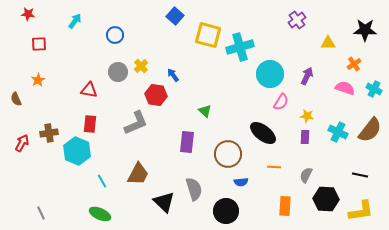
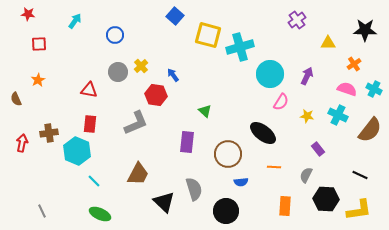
pink semicircle at (345, 88): moved 2 px right, 1 px down
cyan cross at (338, 132): moved 17 px up
purple rectangle at (305, 137): moved 13 px right, 12 px down; rotated 40 degrees counterclockwise
red arrow at (22, 143): rotated 18 degrees counterclockwise
black line at (360, 175): rotated 14 degrees clockwise
cyan line at (102, 181): moved 8 px left; rotated 16 degrees counterclockwise
yellow L-shape at (361, 211): moved 2 px left, 1 px up
gray line at (41, 213): moved 1 px right, 2 px up
